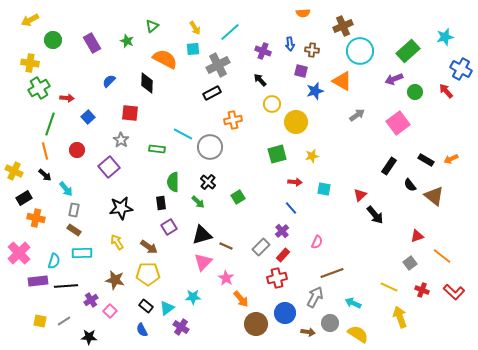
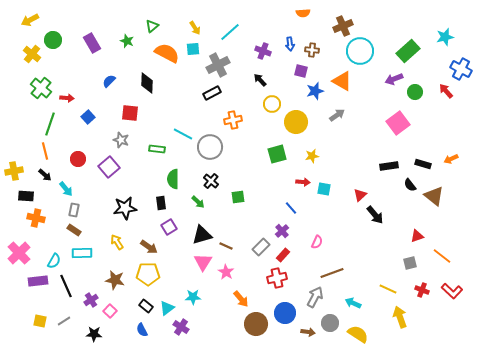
orange semicircle at (165, 59): moved 2 px right, 6 px up
yellow cross at (30, 63): moved 2 px right, 9 px up; rotated 30 degrees clockwise
green cross at (39, 88): moved 2 px right; rotated 20 degrees counterclockwise
gray arrow at (357, 115): moved 20 px left
gray star at (121, 140): rotated 14 degrees counterclockwise
red circle at (77, 150): moved 1 px right, 9 px down
black rectangle at (426, 160): moved 3 px left, 4 px down; rotated 14 degrees counterclockwise
black rectangle at (389, 166): rotated 48 degrees clockwise
yellow cross at (14, 171): rotated 36 degrees counterclockwise
green semicircle at (173, 182): moved 3 px up
black cross at (208, 182): moved 3 px right, 1 px up
red arrow at (295, 182): moved 8 px right
green square at (238, 197): rotated 24 degrees clockwise
black rectangle at (24, 198): moved 2 px right, 2 px up; rotated 35 degrees clockwise
black star at (121, 208): moved 4 px right
cyan semicircle at (54, 261): rotated 14 degrees clockwise
pink triangle at (203, 262): rotated 12 degrees counterclockwise
gray square at (410, 263): rotated 24 degrees clockwise
pink star at (226, 278): moved 6 px up
black line at (66, 286): rotated 70 degrees clockwise
yellow line at (389, 287): moved 1 px left, 2 px down
red L-shape at (454, 292): moved 2 px left, 1 px up
black star at (89, 337): moved 5 px right, 3 px up
